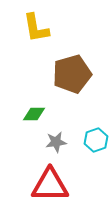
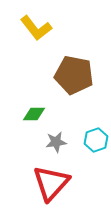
yellow L-shape: rotated 28 degrees counterclockwise
brown pentagon: moved 2 px right, 1 px down; rotated 27 degrees clockwise
red triangle: moved 1 px right, 2 px up; rotated 48 degrees counterclockwise
